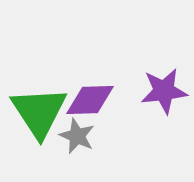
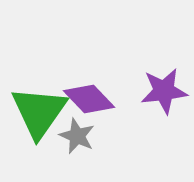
purple diamond: moved 1 px left, 1 px up; rotated 48 degrees clockwise
green triangle: rotated 8 degrees clockwise
